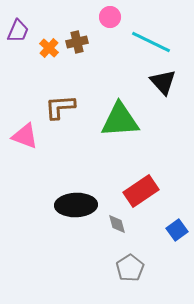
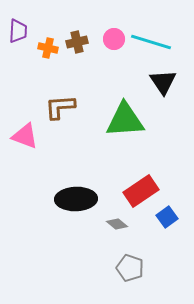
pink circle: moved 4 px right, 22 px down
purple trapezoid: rotated 20 degrees counterclockwise
cyan line: rotated 9 degrees counterclockwise
orange cross: moved 1 px left; rotated 30 degrees counterclockwise
black triangle: rotated 8 degrees clockwise
green triangle: moved 5 px right
black ellipse: moved 6 px up
gray diamond: rotated 35 degrees counterclockwise
blue square: moved 10 px left, 13 px up
gray pentagon: rotated 20 degrees counterclockwise
